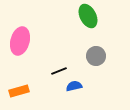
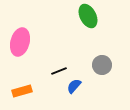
pink ellipse: moved 1 px down
gray circle: moved 6 px right, 9 px down
blue semicircle: rotated 35 degrees counterclockwise
orange rectangle: moved 3 px right
